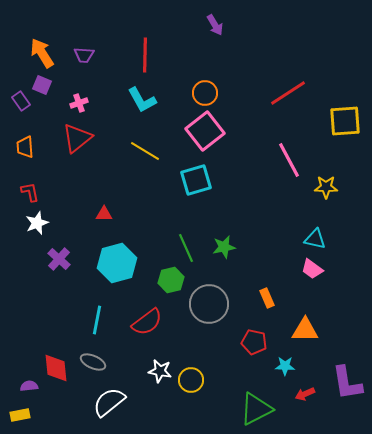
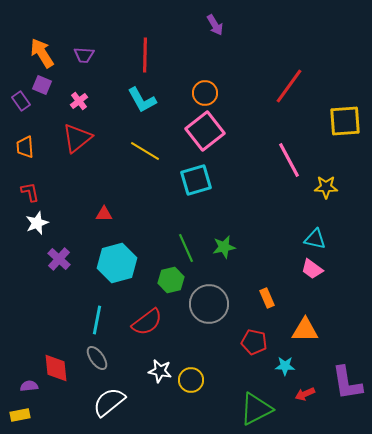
red line at (288, 93): moved 1 px right, 7 px up; rotated 21 degrees counterclockwise
pink cross at (79, 103): moved 2 px up; rotated 18 degrees counterclockwise
gray ellipse at (93, 362): moved 4 px right, 4 px up; rotated 30 degrees clockwise
